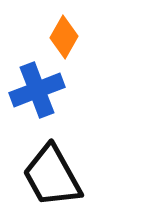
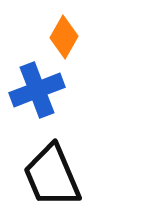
black trapezoid: rotated 6 degrees clockwise
